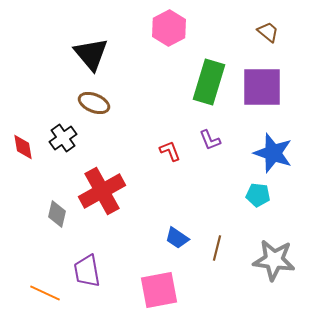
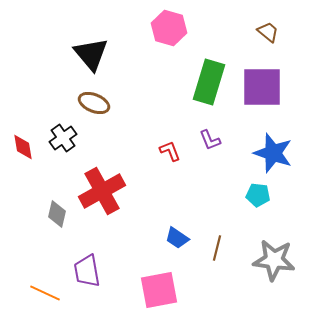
pink hexagon: rotated 16 degrees counterclockwise
